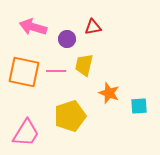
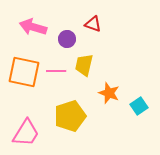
red triangle: moved 3 px up; rotated 30 degrees clockwise
cyan square: rotated 30 degrees counterclockwise
